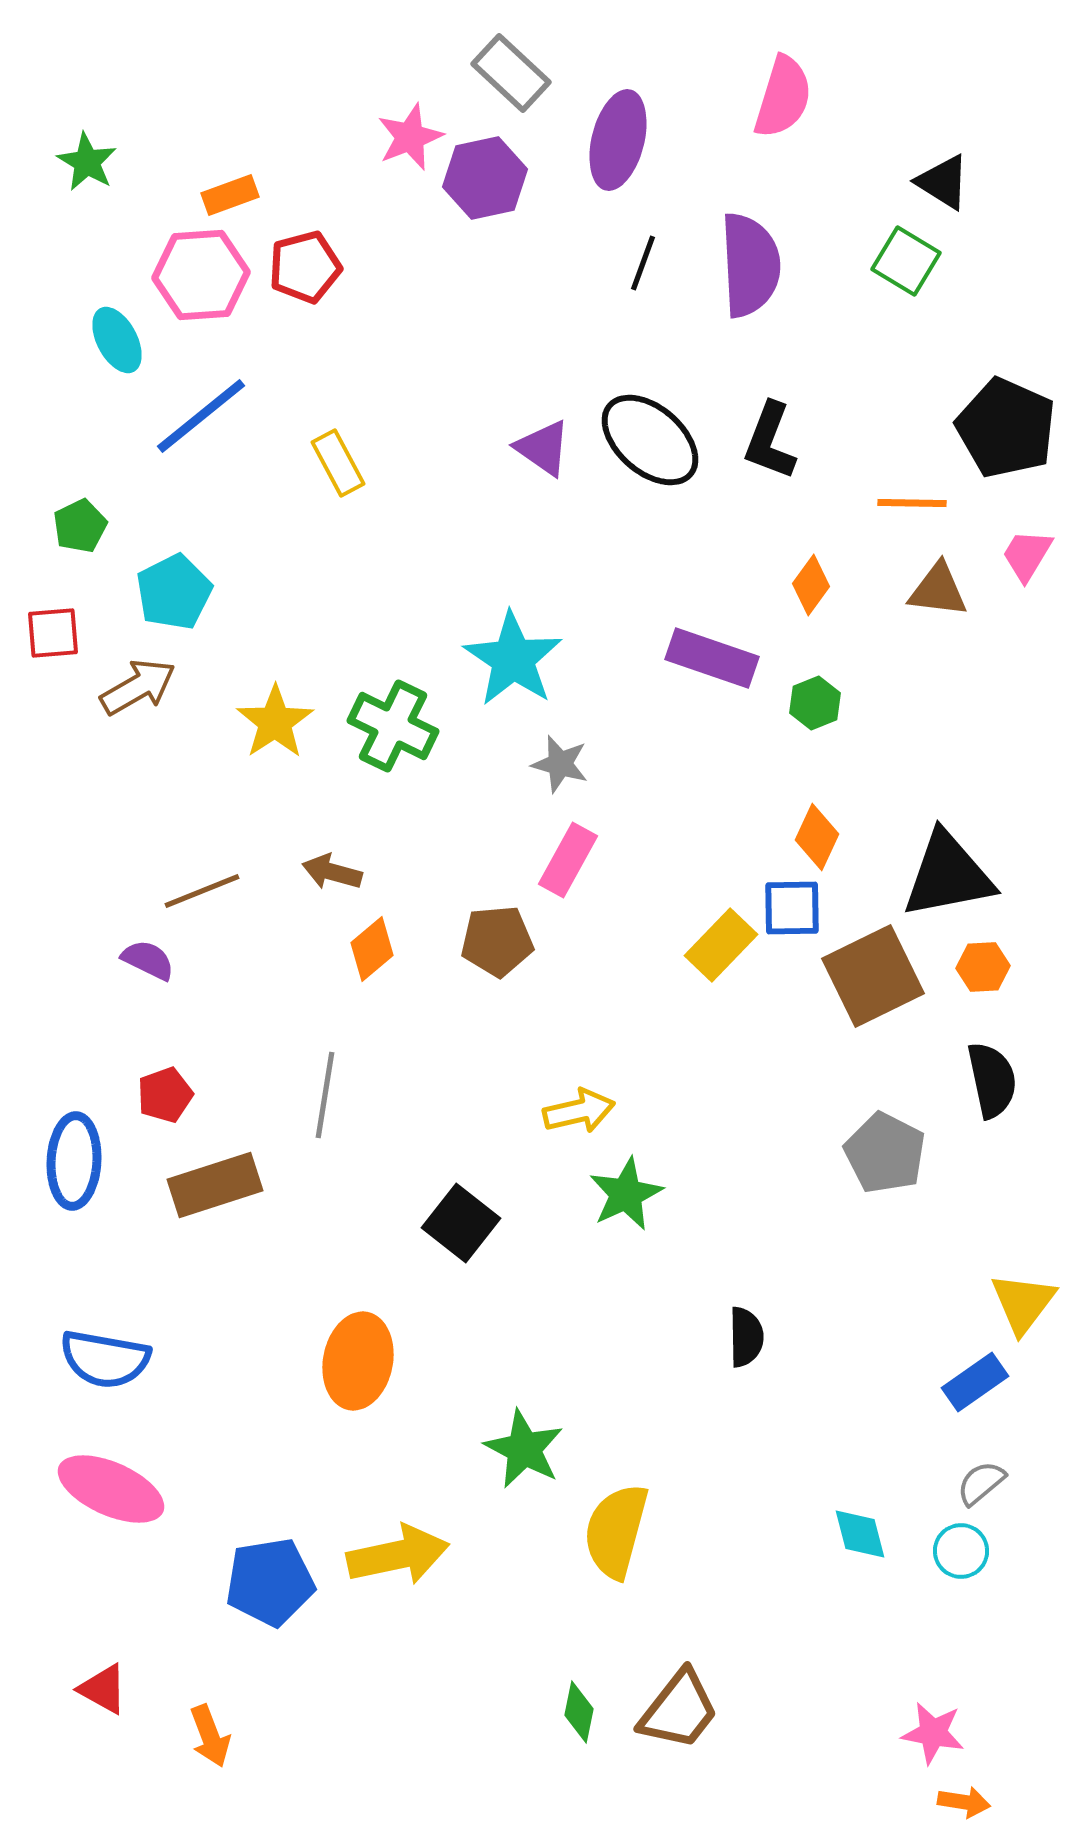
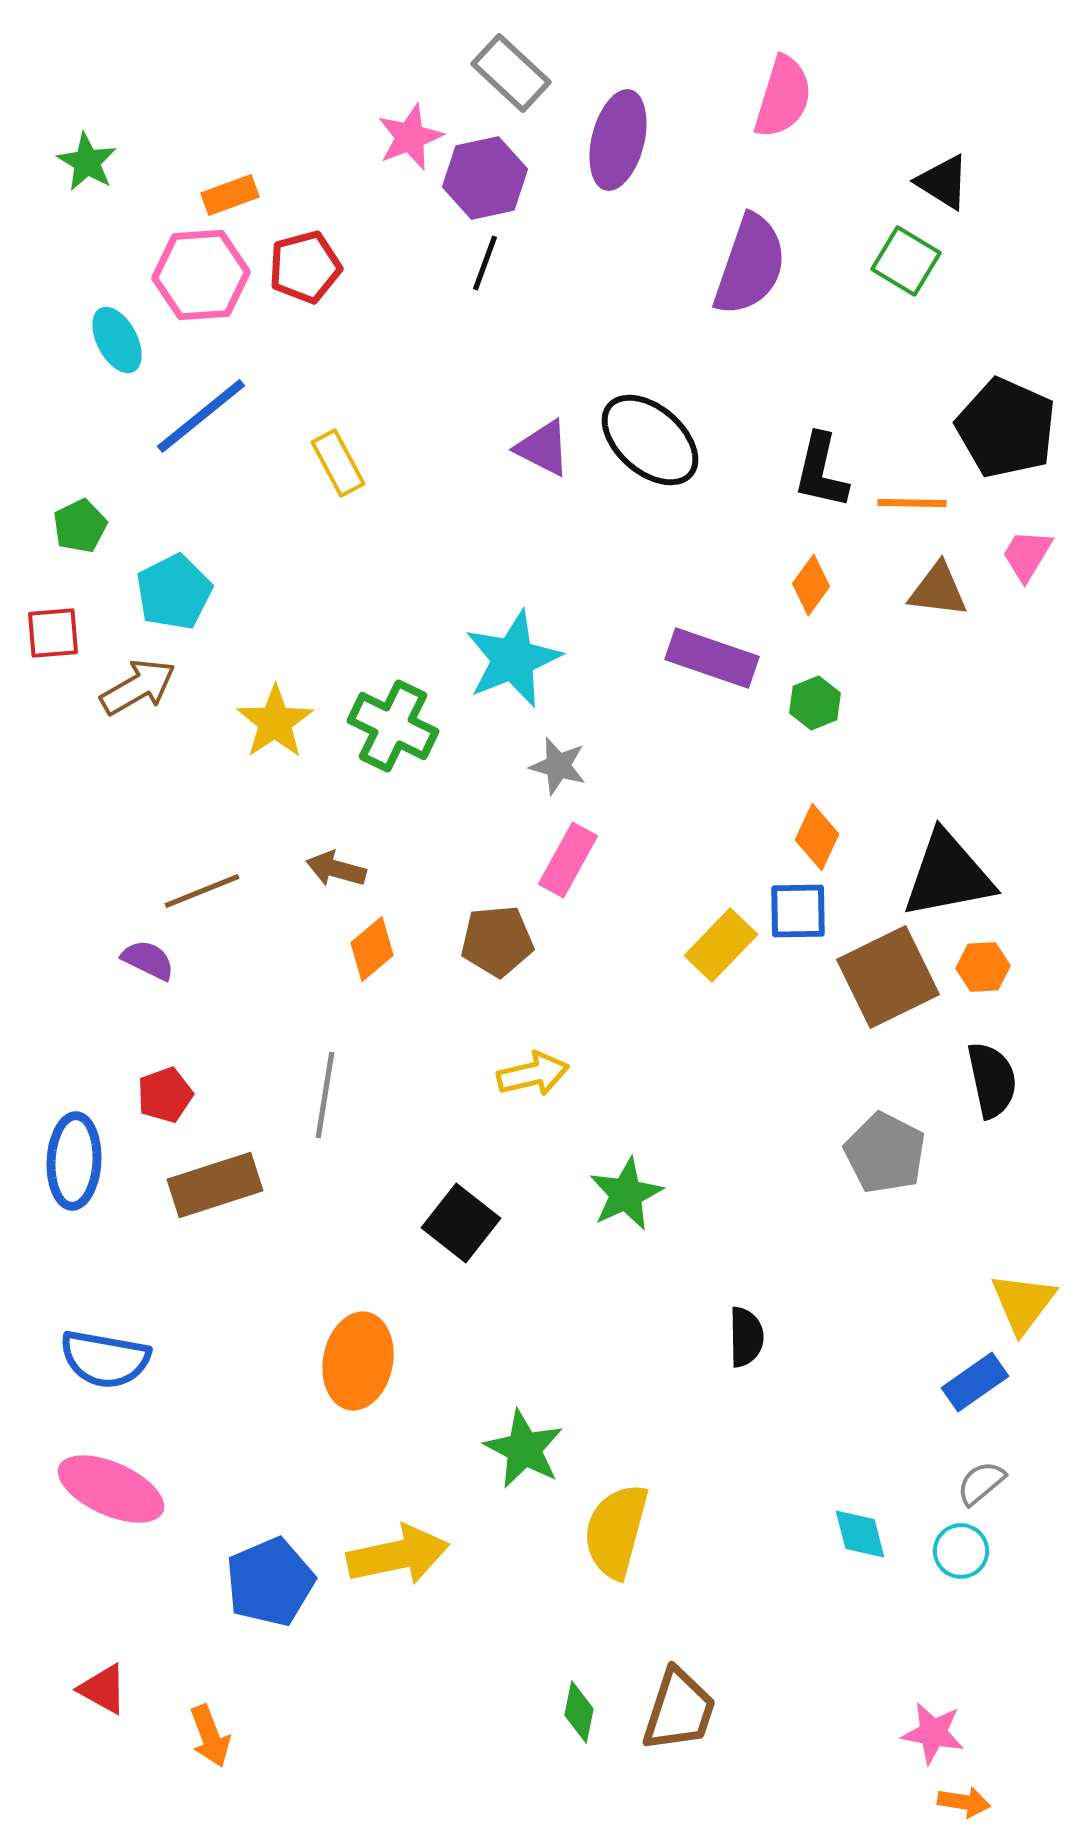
black line at (643, 263): moved 158 px left
purple semicircle at (750, 265): rotated 22 degrees clockwise
black L-shape at (770, 441): moved 51 px right, 30 px down; rotated 8 degrees counterclockwise
purple triangle at (543, 448): rotated 8 degrees counterclockwise
cyan star at (513, 659): rotated 16 degrees clockwise
gray star at (560, 764): moved 2 px left, 2 px down
brown arrow at (332, 872): moved 4 px right, 3 px up
blue square at (792, 908): moved 6 px right, 3 px down
brown square at (873, 976): moved 15 px right, 1 px down
yellow arrow at (579, 1111): moved 46 px left, 37 px up
blue pentagon at (270, 1582): rotated 14 degrees counterclockwise
brown trapezoid at (679, 1710): rotated 20 degrees counterclockwise
